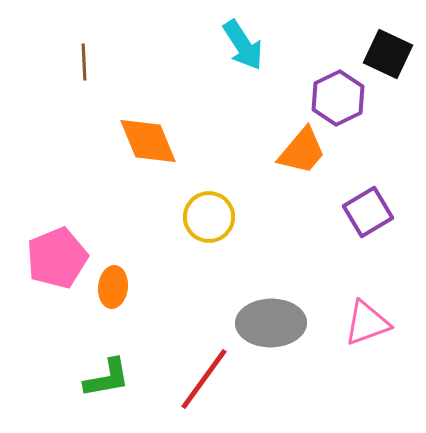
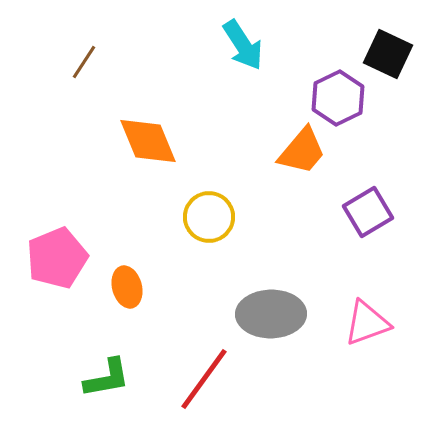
brown line: rotated 36 degrees clockwise
orange ellipse: moved 14 px right; rotated 21 degrees counterclockwise
gray ellipse: moved 9 px up
